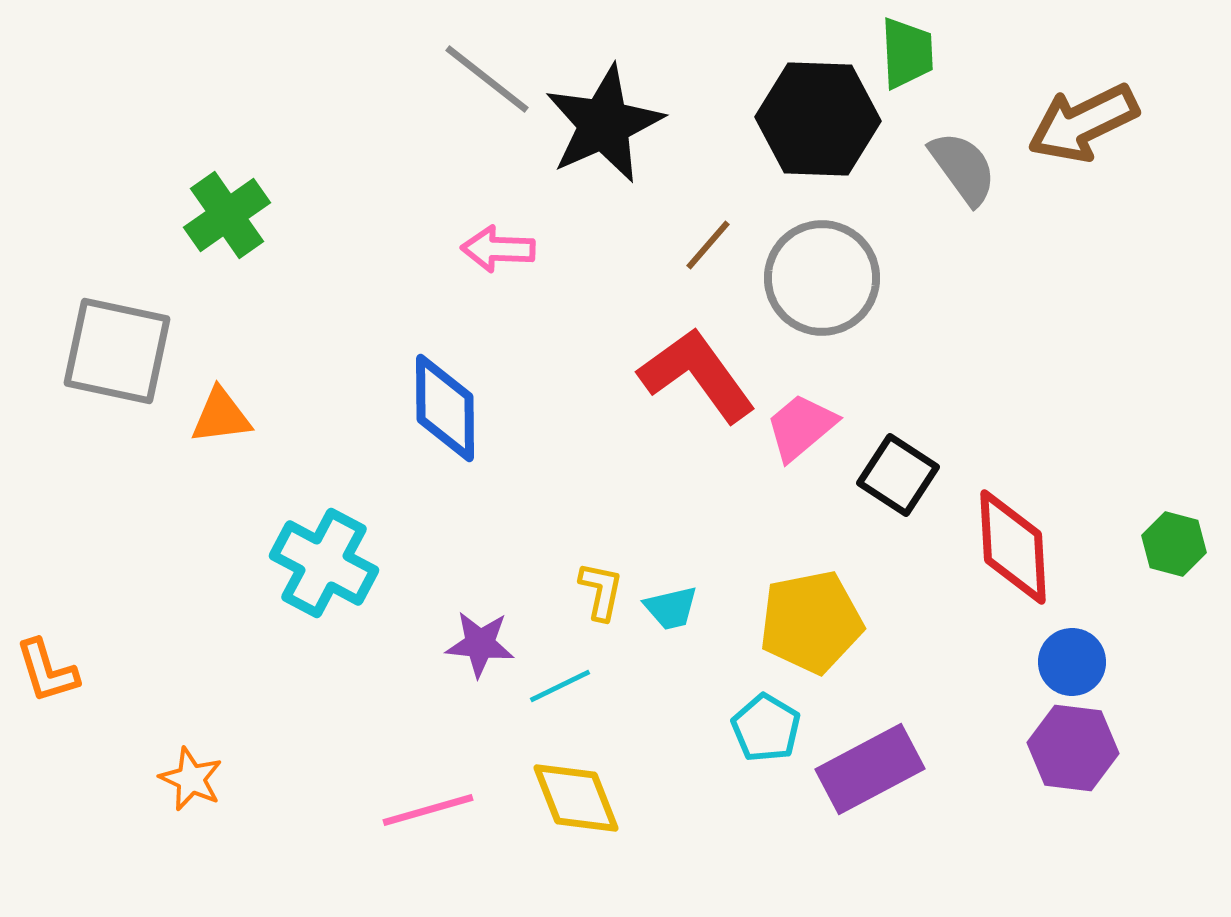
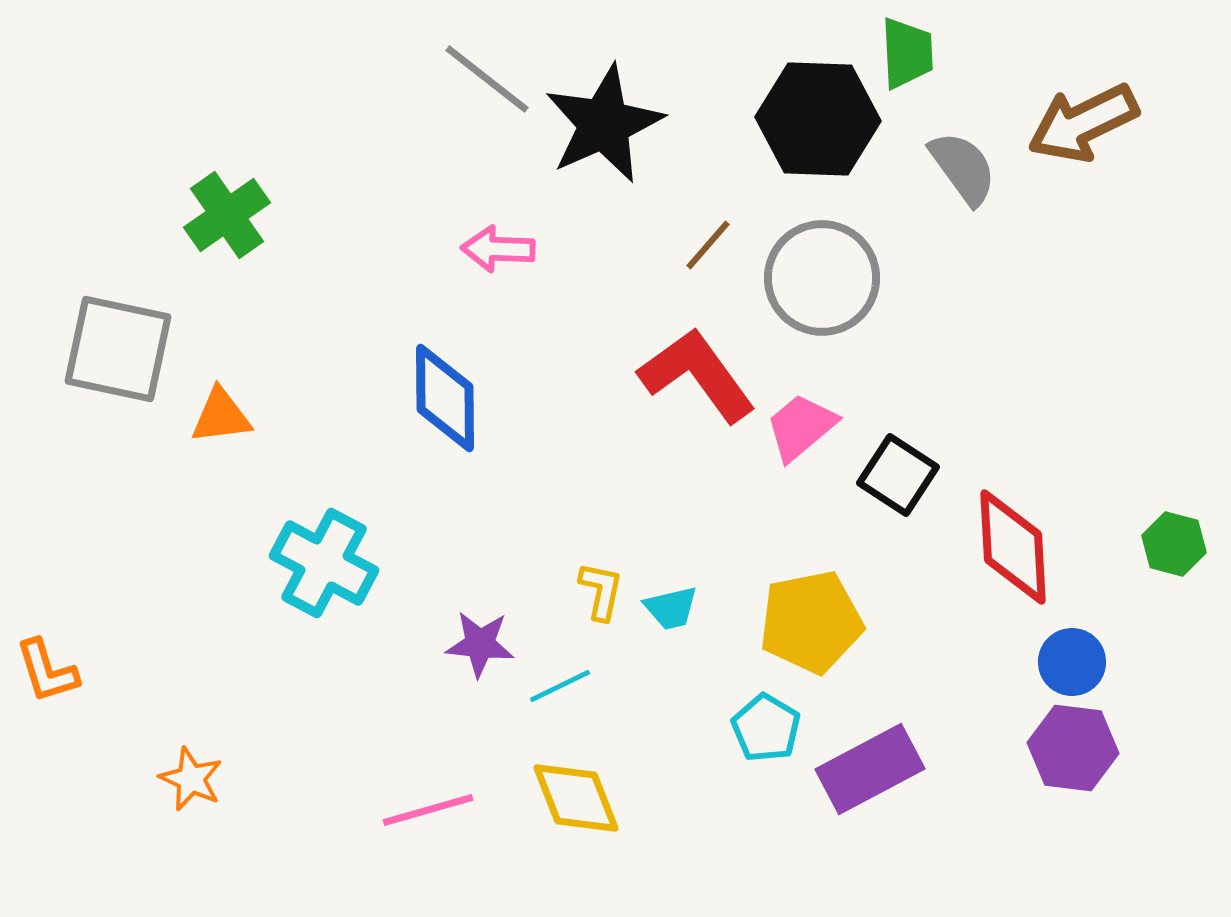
gray square: moved 1 px right, 2 px up
blue diamond: moved 10 px up
